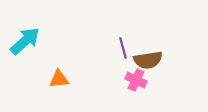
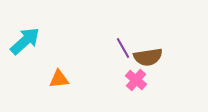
purple line: rotated 15 degrees counterclockwise
brown semicircle: moved 3 px up
pink cross: rotated 15 degrees clockwise
